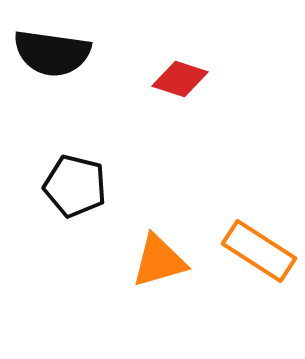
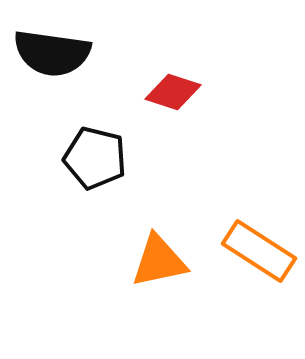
red diamond: moved 7 px left, 13 px down
black pentagon: moved 20 px right, 28 px up
orange triangle: rotated 4 degrees clockwise
